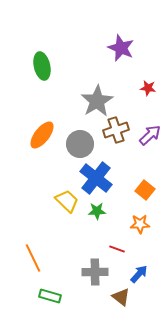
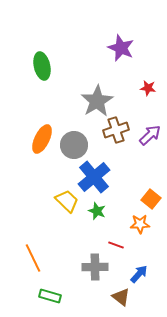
orange ellipse: moved 4 px down; rotated 12 degrees counterclockwise
gray circle: moved 6 px left, 1 px down
blue cross: moved 2 px left, 1 px up; rotated 12 degrees clockwise
orange square: moved 6 px right, 9 px down
green star: rotated 24 degrees clockwise
red line: moved 1 px left, 4 px up
gray cross: moved 5 px up
